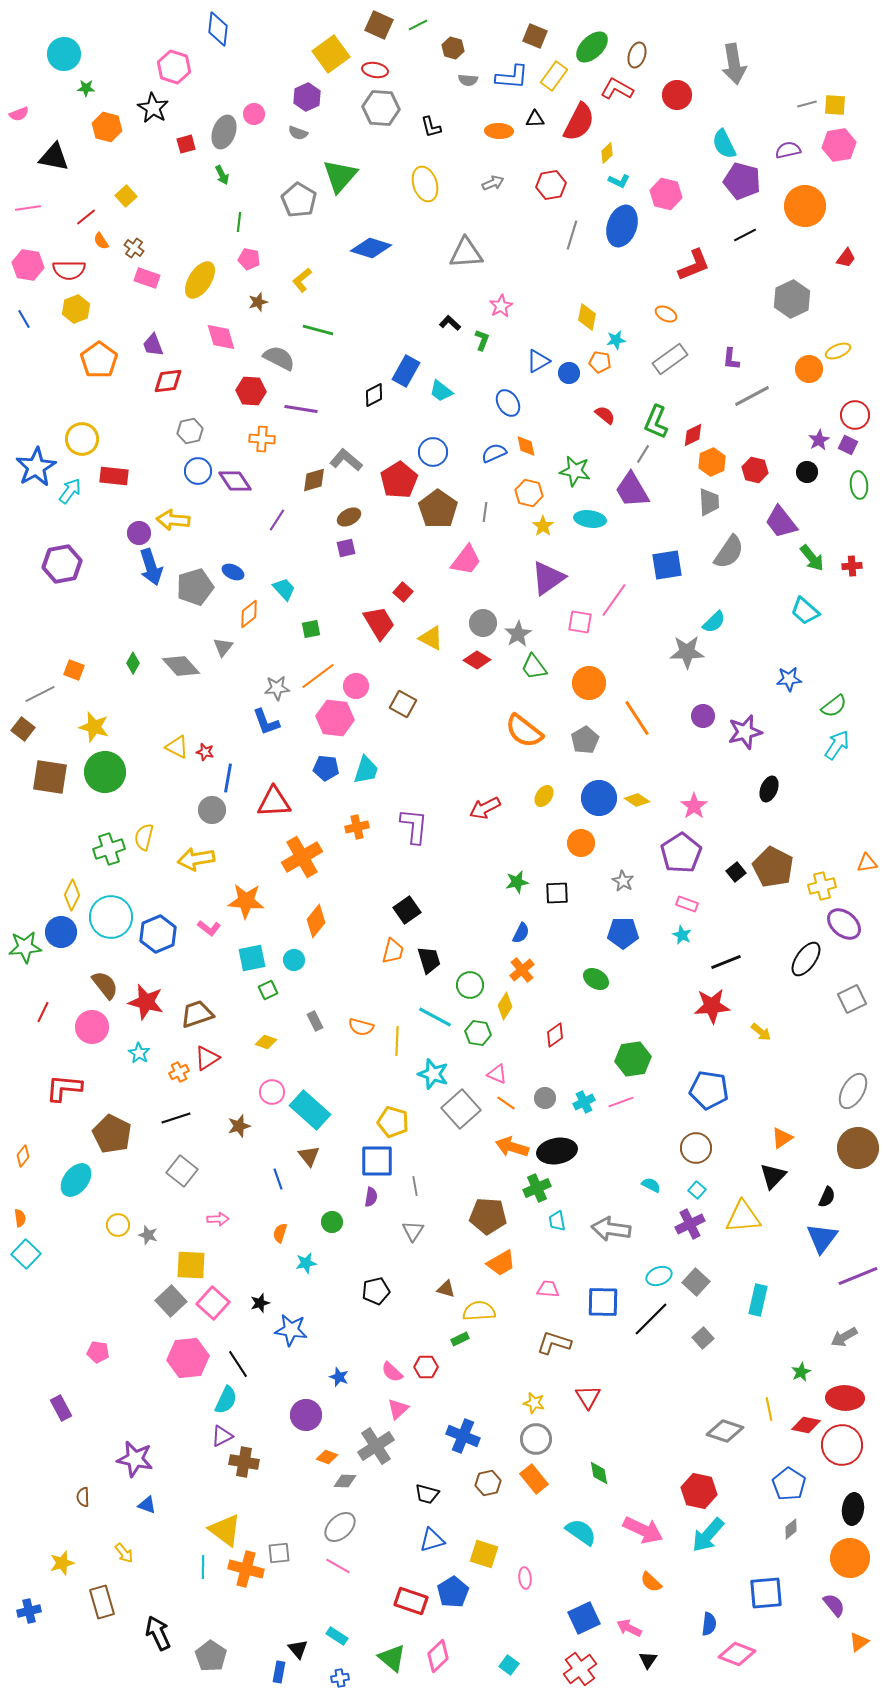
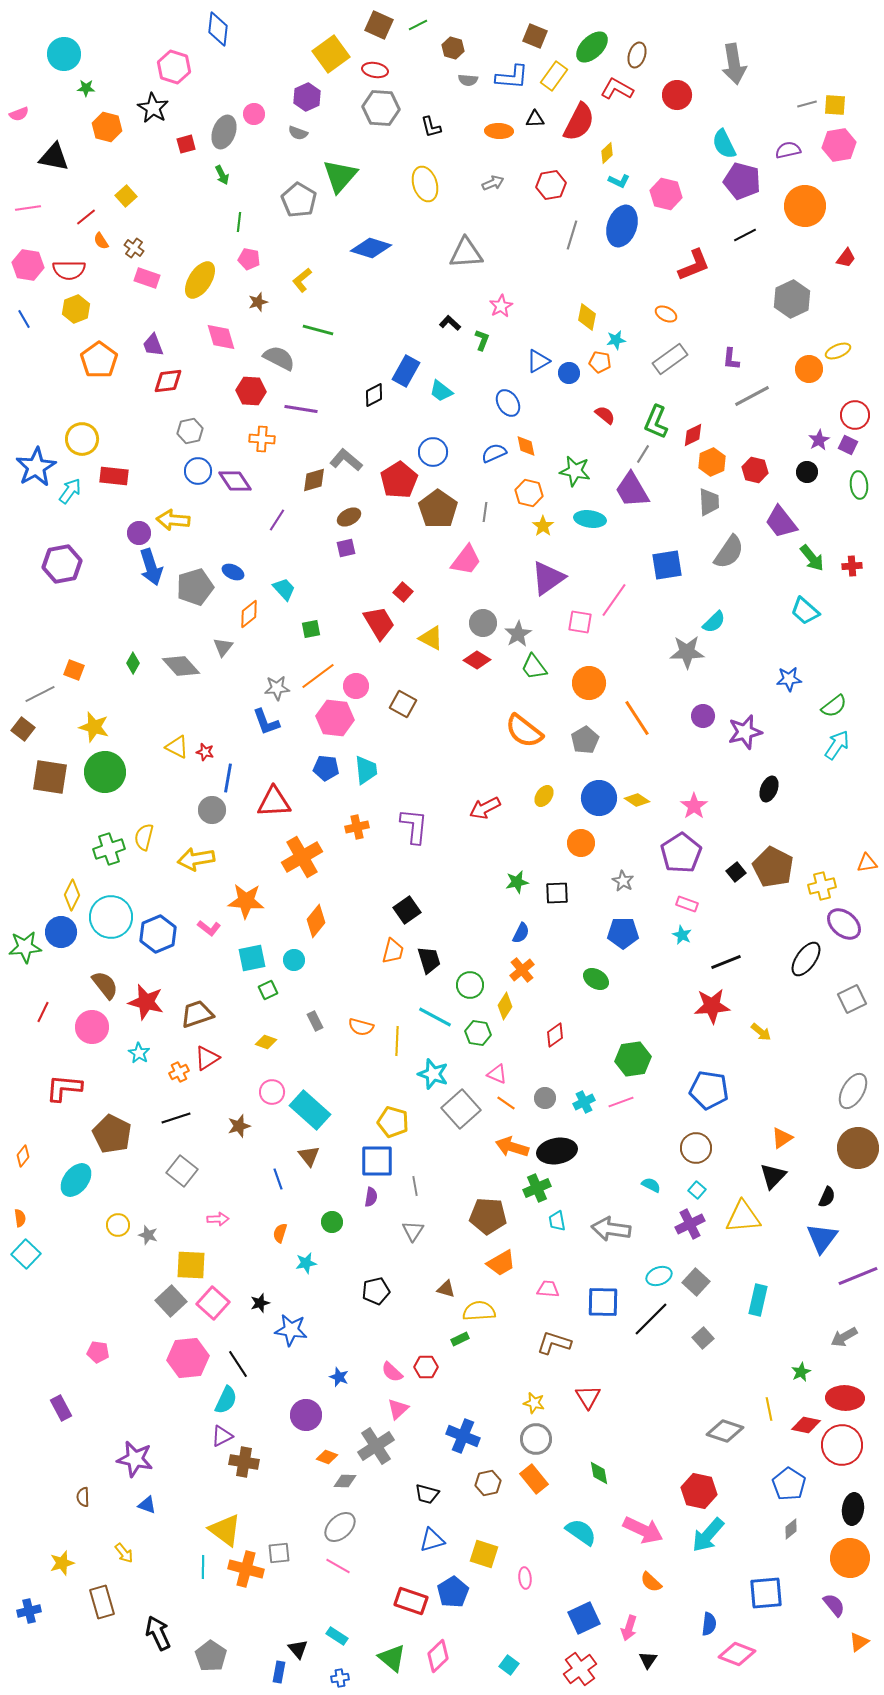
cyan trapezoid at (366, 770): rotated 24 degrees counterclockwise
pink arrow at (629, 1628): rotated 100 degrees counterclockwise
